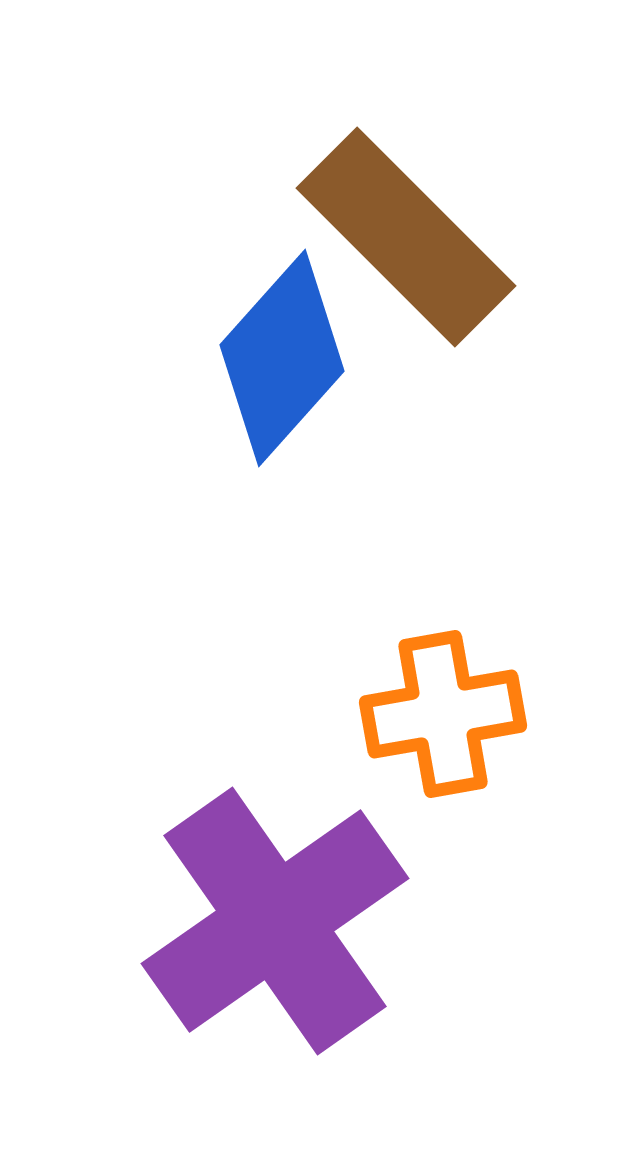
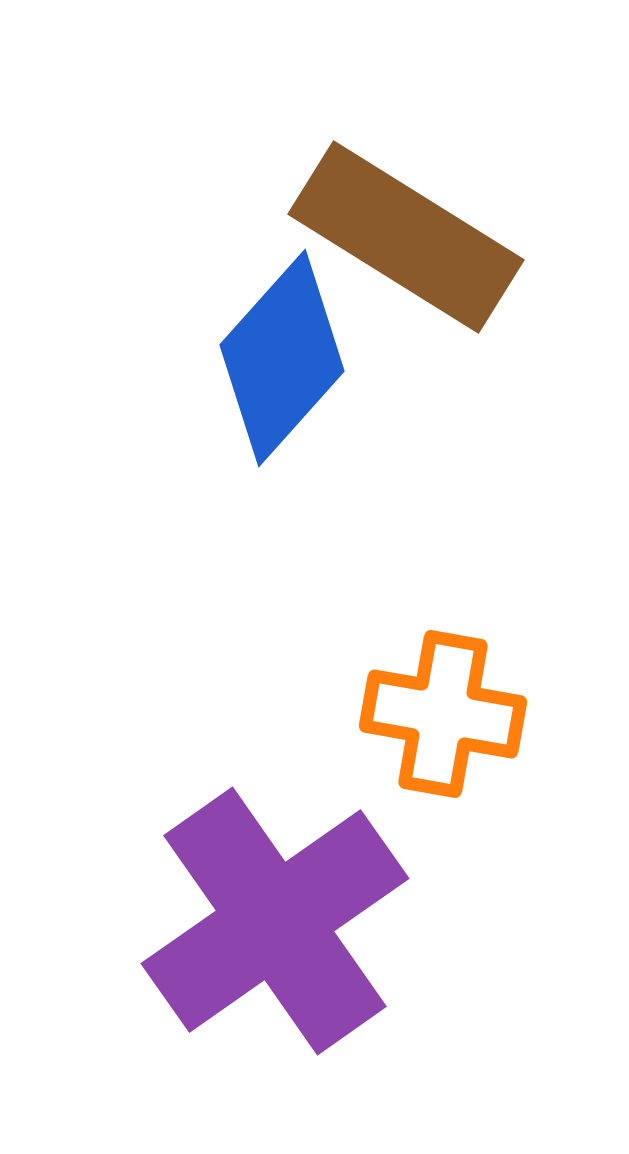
brown rectangle: rotated 13 degrees counterclockwise
orange cross: rotated 20 degrees clockwise
